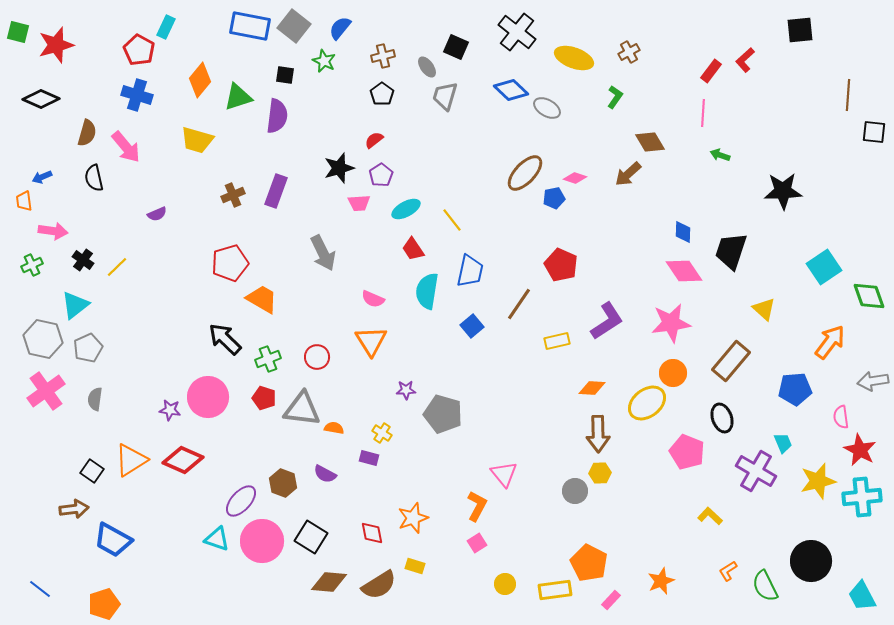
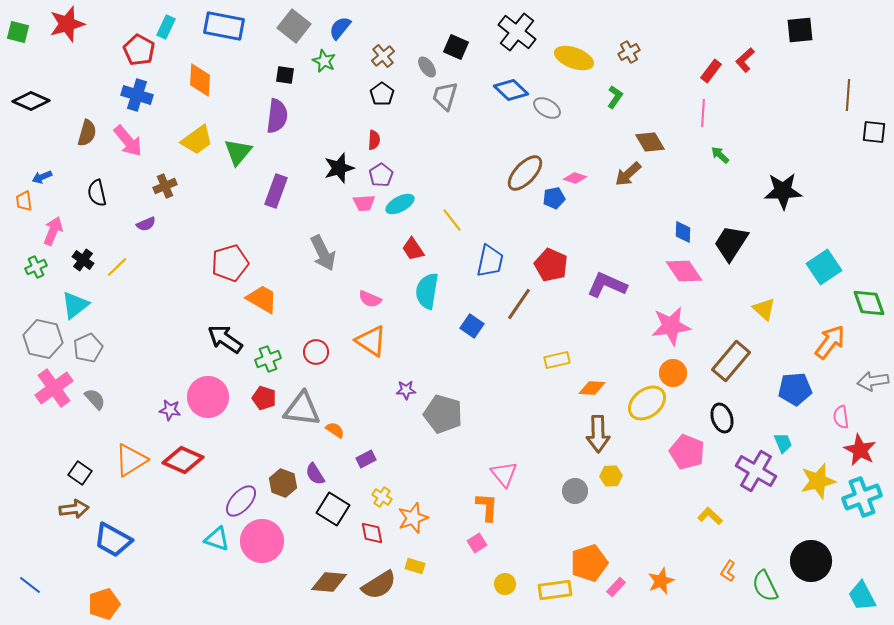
blue rectangle at (250, 26): moved 26 px left
red star at (56, 45): moved 11 px right, 21 px up
brown cross at (383, 56): rotated 25 degrees counterclockwise
orange diamond at (200, 80): rotated 36 degrees counterclockwise
green triangle at (238, 97): moved 55 px down; rotated 32 degrees counterclockwise
black diamond at (41, 99): moved 10 px left, 2 px down
yellow trapezoid at (197, 140): rotated 52 degrees counterclockwise
red semicircle at (374, 140): rotated 132 degrees clockwise
pink arrow at (126, 147): moved 2 px right, 6 px up
green arrow at (720, 155): rotated 24 degrees clockwise
black semicircle at (94, 178): moved 3 px right, 15 px down
brown cross at (233, 195): moved 68 px left, 9 px up
pink trapezoid at (359, 203): moved 5 px right
cyan ellipse at (406, 209): moved 6 px left, 5 px up
purple semicircle at (157, 214): moved 11 px left, 10 px down
pink arrow at (53, 231): rotated 76 degrees counterclockwise
black trapezoid at (731, 251): moved 8 px up; rotated 15 degrees clockwise
green cross at (32, 265): moved 4 px right, 2 px down
red pentagon at (561, 265): moved 10 px left
blue trapezoid at (470, 271): moved 20 px right, 10 px up
green diamond at (869, 296): moved 7 px down
pink semicircle at (373, 299): moved 3 px left
purple L-shape at (607, 321): moved 36 px up; rotated 123 degrees counterclockwise
pink star at (671, 323): moved 3 px down
blue square at (472, 326): rotated 15 degrees counterclockwise
black arrow at (225, 339): rotated 9 degrees counterclockwise
orange triangle at (371, 341): rotated 24 degrees counterclockwise
yellow rectangle at (557, 341): moved 19 px down
red circle at (317, 357): moved 1 px left, 5 px up
pink cross at (46, 391): moved 8 px right, 3 px up
gray semicircle at (95, 399): rotated 130 degrees clockwise
orange semicircle at (334, 428): moved 1 px right, 2 px down; rotated 24 degrees clockwise
yellow cross at (382, 433): moved 64 px down
purple rectangle at (369, 458): moved 3 px left, 1 px down; rotated 42 degrees counterclockwise
black square at (92, 471): moved 12 px left, 2 px down
yellow hexagon at (600, 473): moved 11 px right, 3 px down
purple semicircle at (325, 474): moved 10 px left; rotated 30 degrees clockwise
cyan cross at (862, 497): rotated 15 degrees counterclockwise
orange L-shape at (477, 506): moved 10 px right, 1 px down; rotated 24 degrees counterclockwise
black square at (311, 537): moved 22 px right, 28 px up
orange pentagon at (589, 563): rotated 27 degrees clockwise
orange L-shape at (728, 571): rotated 25 degrees counterclockwise
blue line at (40, 589): moved 10 px left, 4 px up
pink rectangle at (611, 600): moved 5 px right, 13 px up
